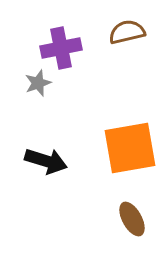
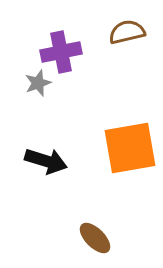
purple cross: moved 4 px down
brown ellipse: moved 37 px left, 19 px down; rotated 16 degrees counterclockwise
